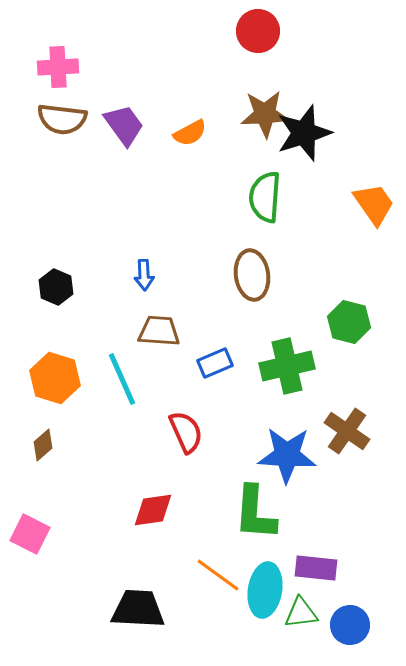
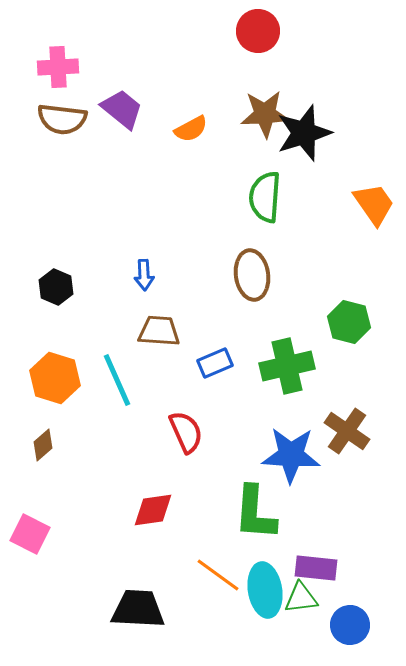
purple trapezoid: moved 2 px left, 16 px up; rotated 15 degrees counterclockwise
orange semicircle: moved 1 px right, 4 px up
cyan line: moved 5 px left, 1 px down
blue star: moved 4 px right
cyan ellipse: rotated 18 degrees counterclockwise
green triangle: moved 15 px up
